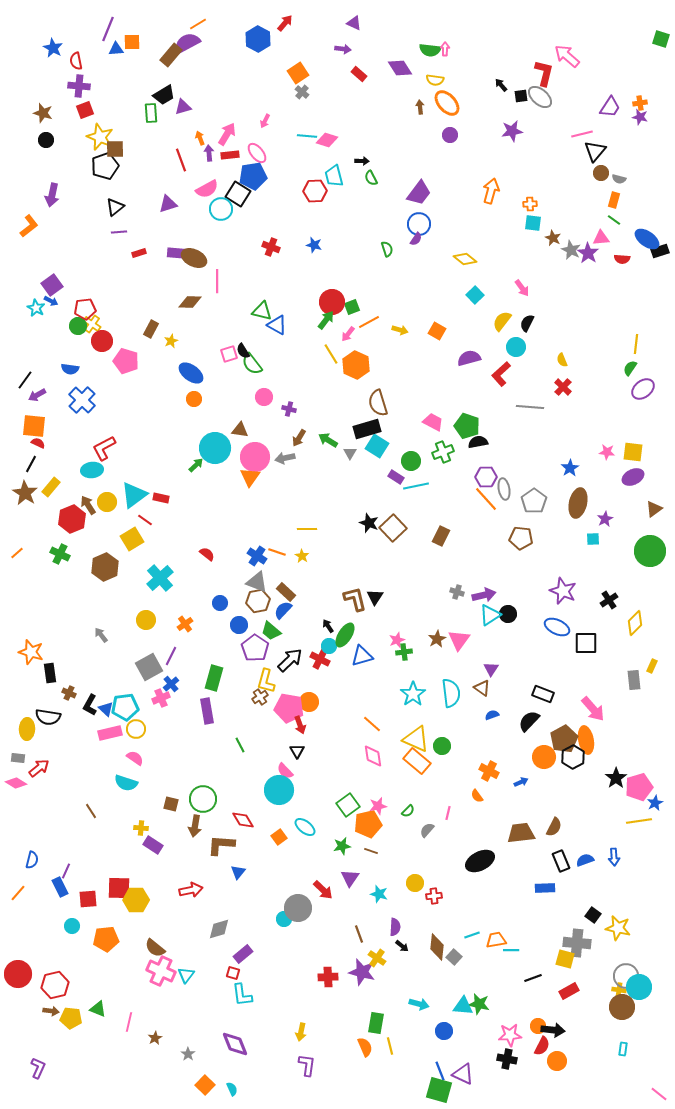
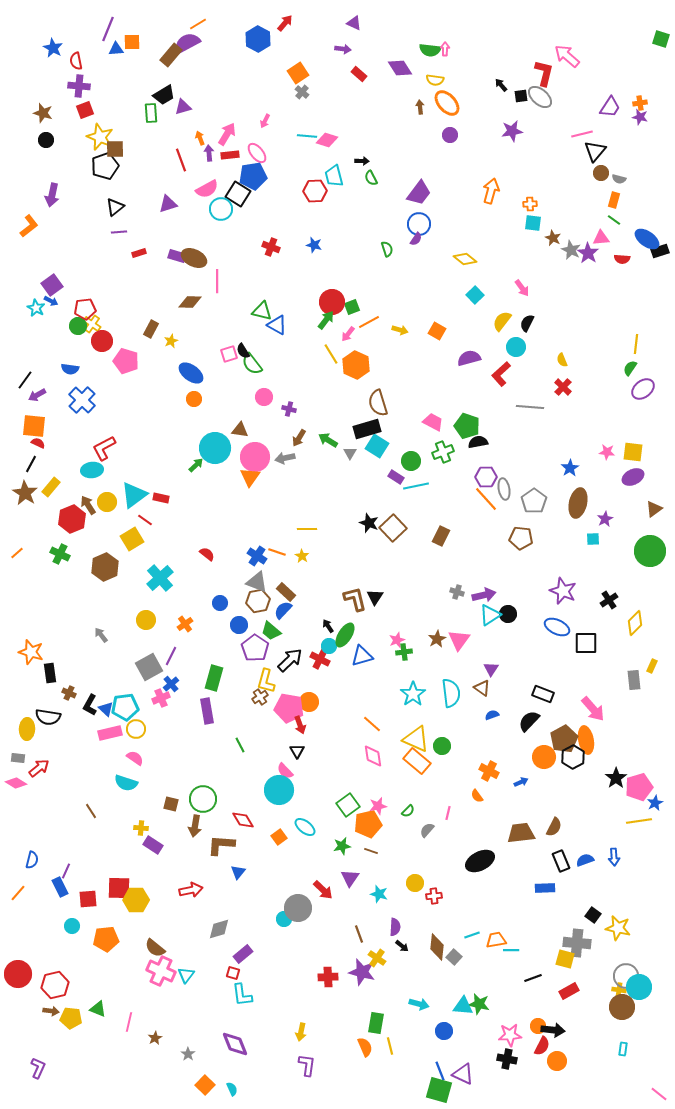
purple rectangle at (176, 253): moved 1 px right, 3 px down; rotated 12 degrees clockwise
